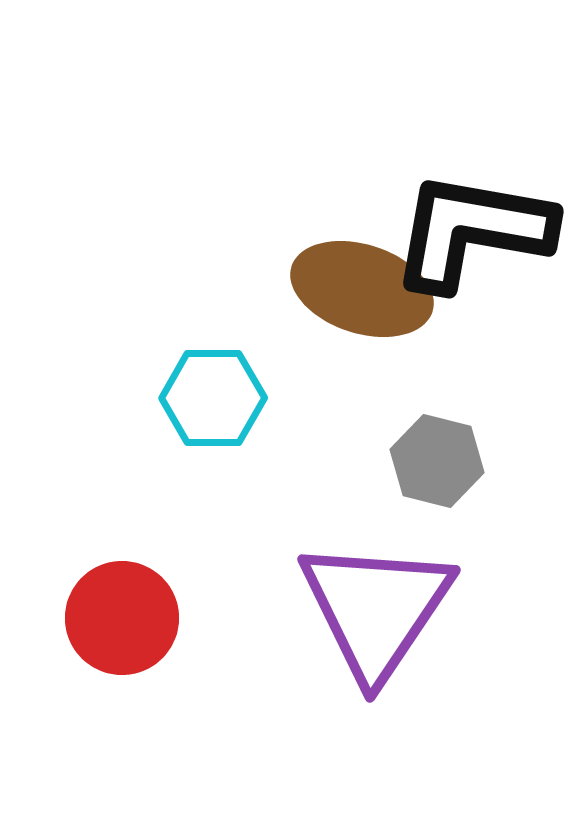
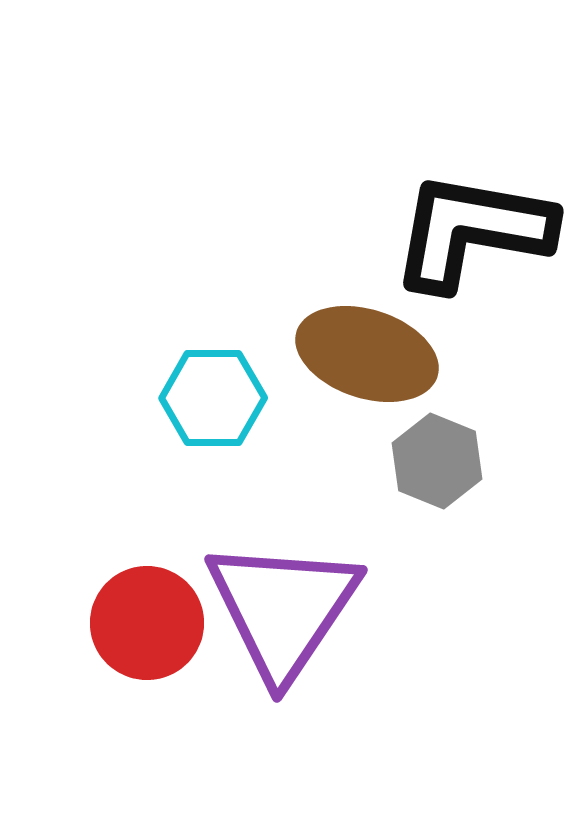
brown ellipse: moved 5 px right, 65 px down
gray hexagon: rotated 8 degrees clockwise
purple triangle: moved 93 px left
red circle: moved 25 px right, 5 px down
